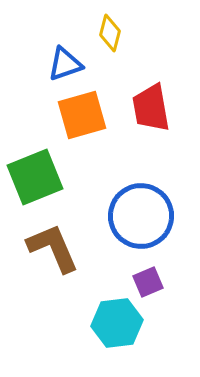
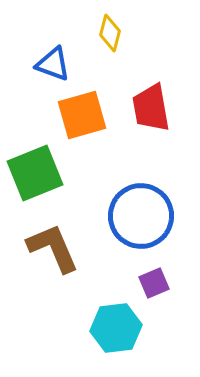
blue triangle: moved 12 px left; rotated 39 degrees clockwise
green square: moved 4 px up
purple square: moved 6 px right, 1 px down
cyan hexagon: moved 1 px left, 5 px down
